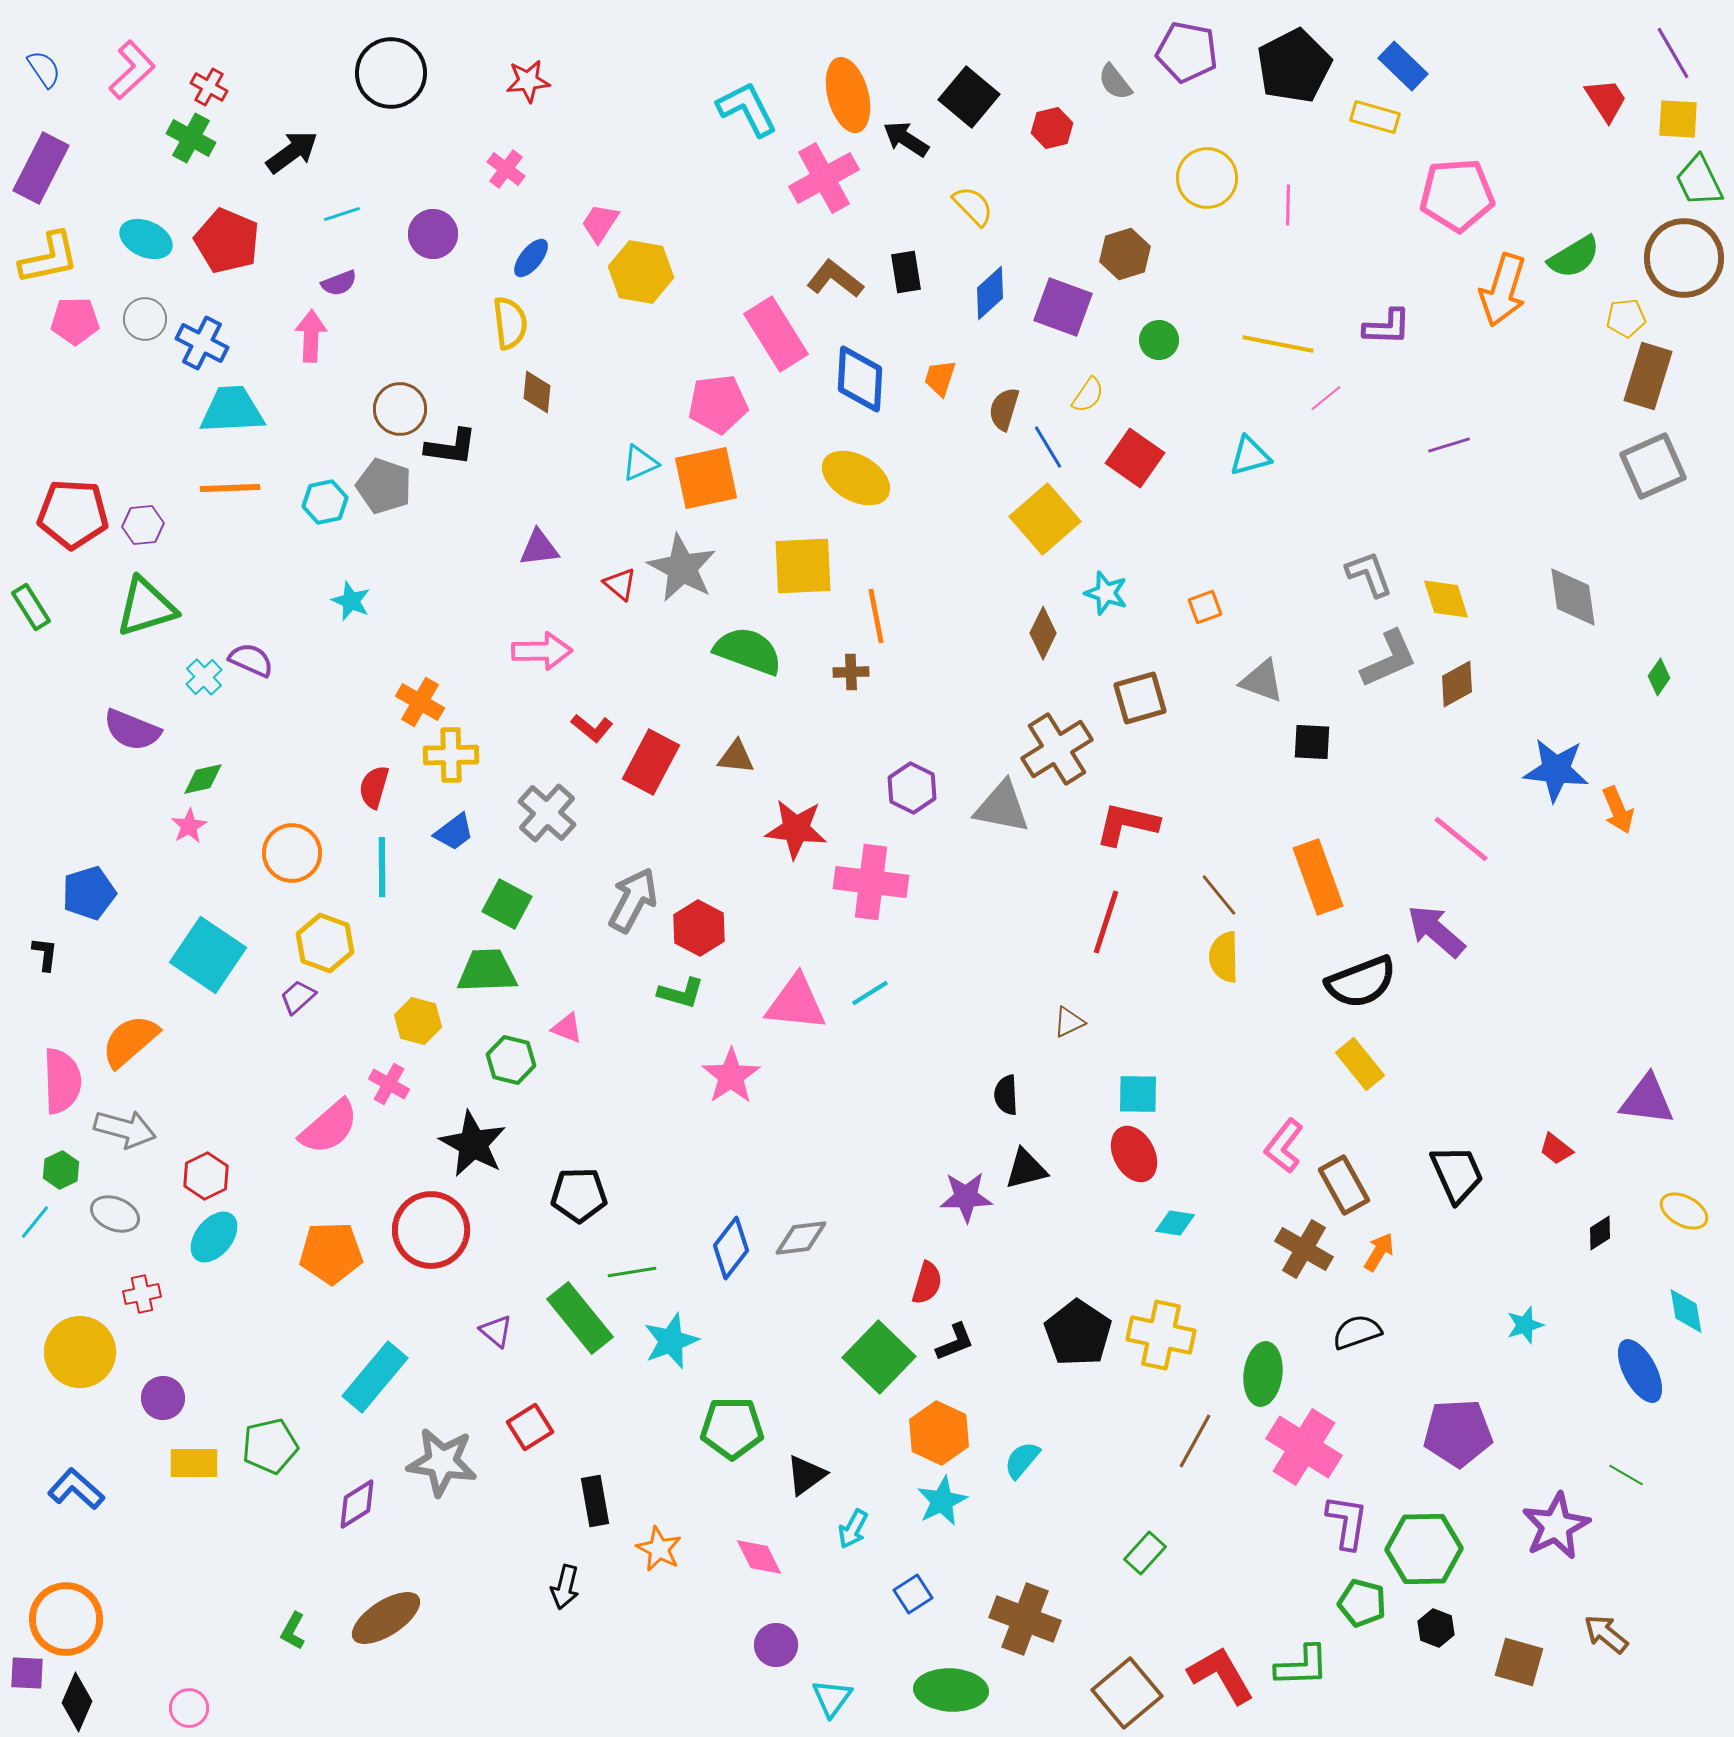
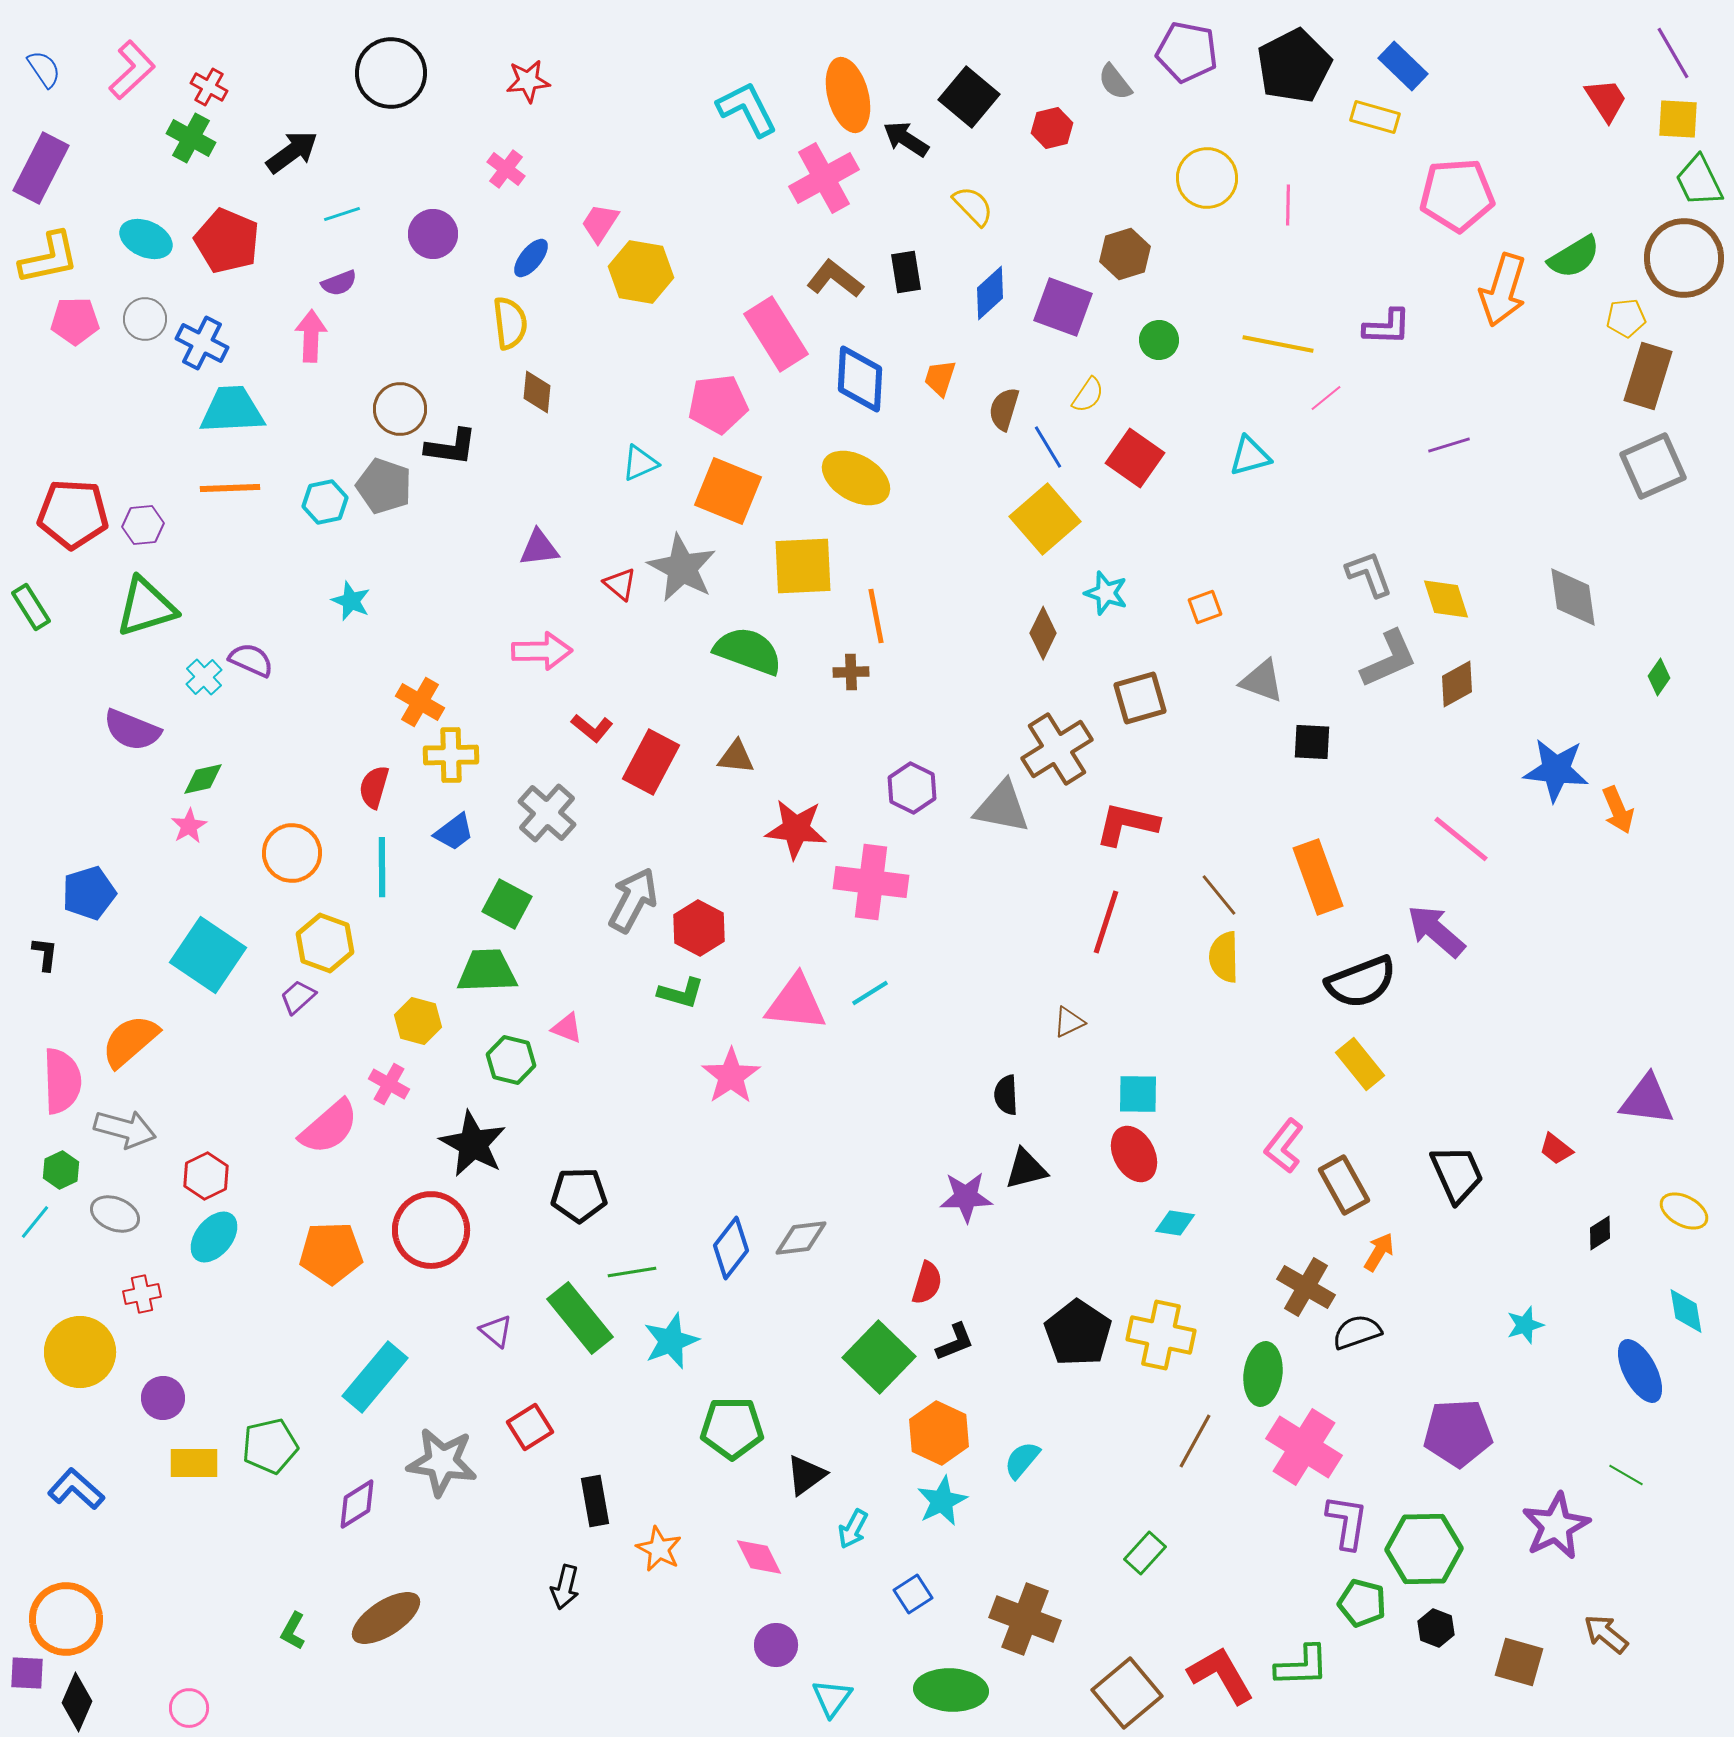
orange square at (706, 478): moved 22 px right, 13 px down; rotated 34 degrees clockwise
brown cross at (1304, 1249): moved 2 px right, 38 px down
